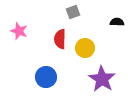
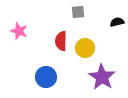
gray square: moved 5 px right; rotated 16 degrees clockwise
black semicircle: rotated 16 degrees counterclockwise
red semicircle: moved 1 px right, 2 px down
purple star: moved 2 px up
